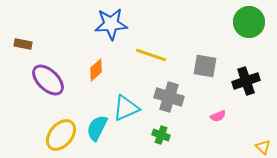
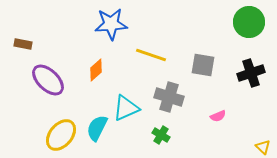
gray square: moved 2 px left, 1 px up
black cross: moved 5 px right, 8 px up
green cross: rotated 12 degrees clockwise
